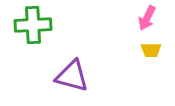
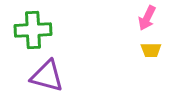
green cross: moved 5 px down
purple triangle: moved 25 px left
